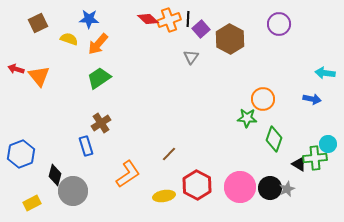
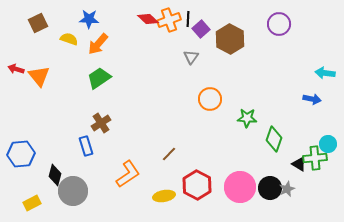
orange circle: moved 53 px left
blue hexagon: rotated 16 degrees clockwise
